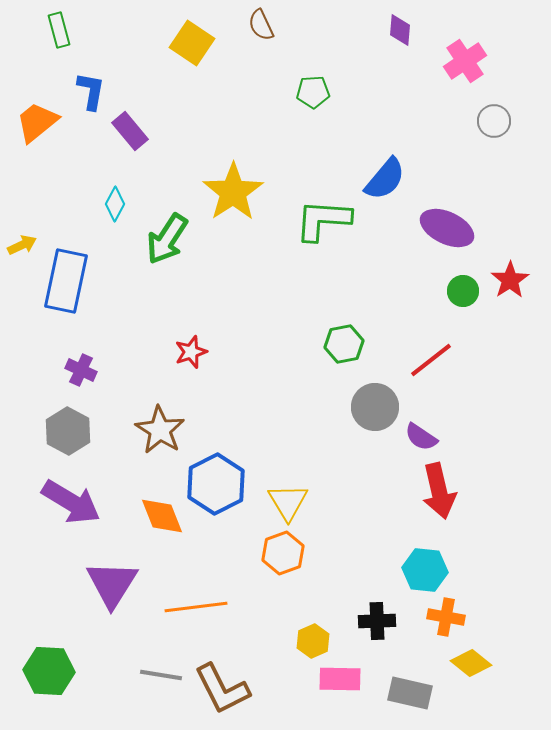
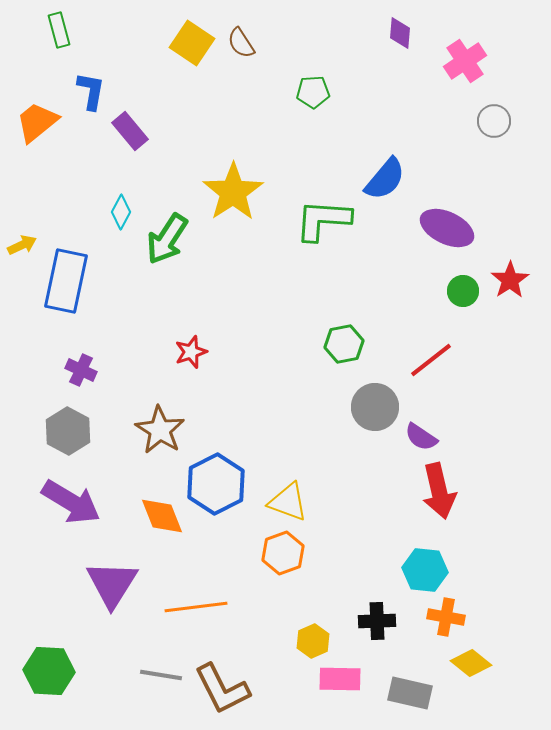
brown semicircle at (261, 25): moved 20 px left, 18 px down; rotated 8 degrees counterclockwise
purple diamond at (400, 30): moved 3 px down
cyan diamond at (115, 204): moved 6 px right, 8 px down
yellow triangle at (288, 502): rotated 39 degrees counterclockwise
